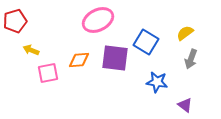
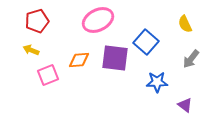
red pentagon: moved 22 px right
yellow semicircle: moved 9 px up; rotated 78 degrees counterclockwise
blue square: rotated 10 degrees clockwise
gray arrow: rotated 18 degrees clockwise
pink square: moved 2 px down; rotated 10 degrees counterclockwise
blue star: rotated 10 degrees counterclockwise
